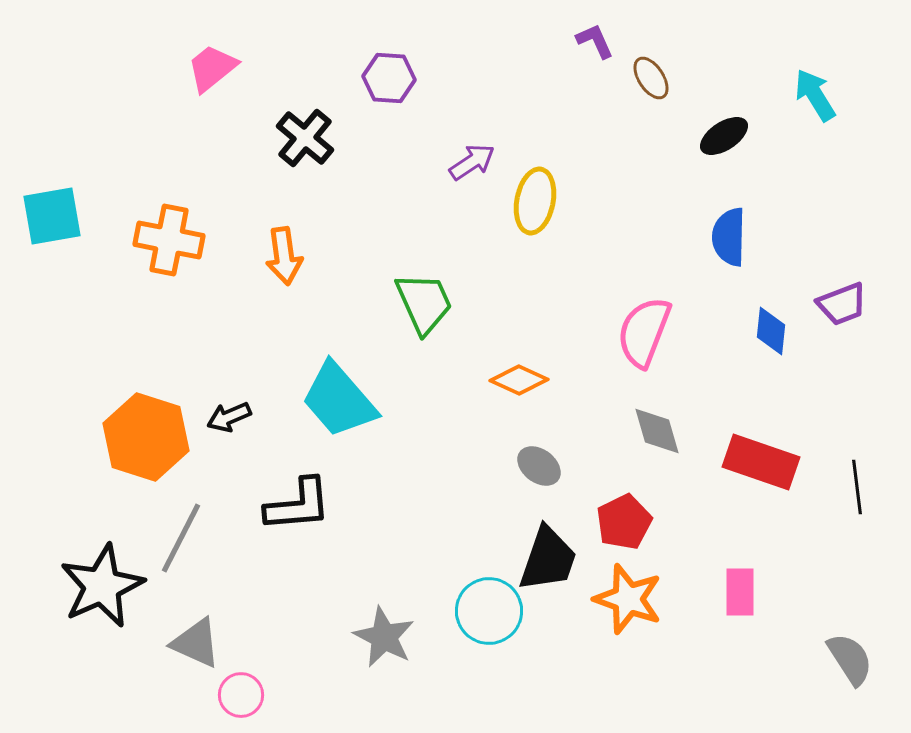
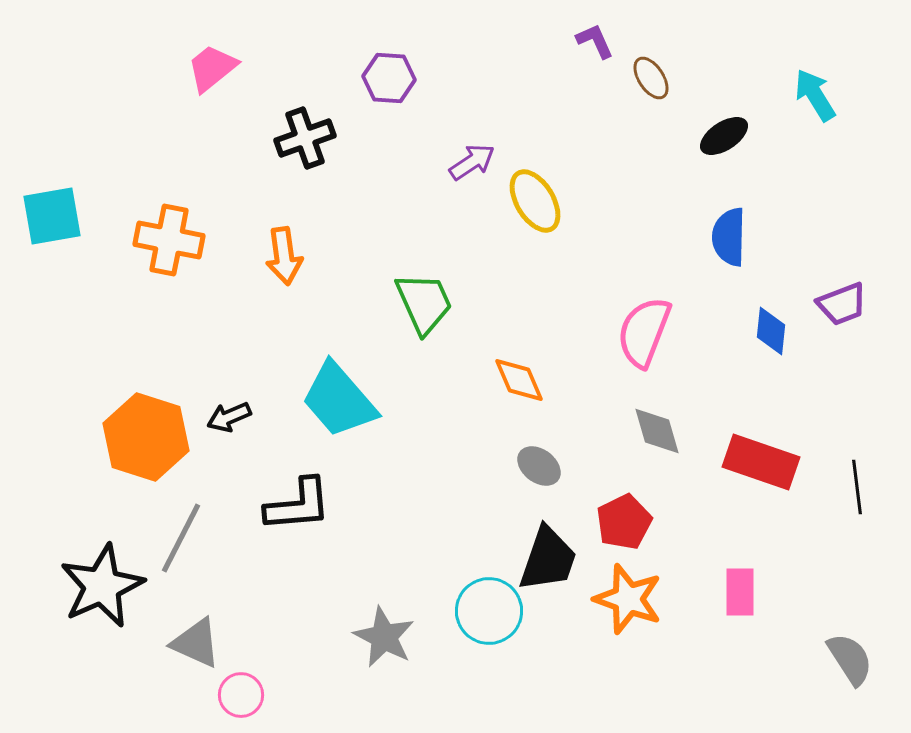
black cross: rotated 30 degrees clockwise
yellow ellipse: rotated 42 degrees counterclockwise
orange diamond: rotated 42 degrees clockwise
